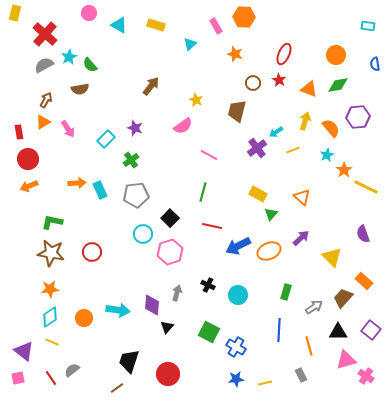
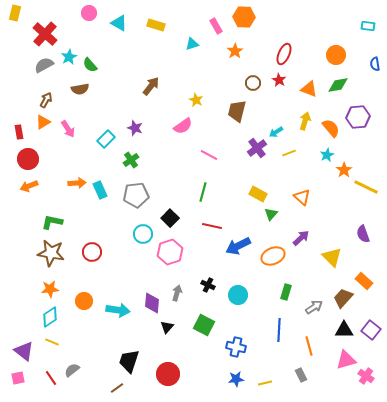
cyan triangle at (119, 25): moved 2 px up
cyan triangle at (190, 44): moved 2 px right; rotated 24 degrees clockwise
orange star at (235, 54): moved 3 px up; rotated 21 degrees clockwise
yellow line at (293, 150): moved 4 px left, 3 px down
orange ellipse at (269, 251): moved 4 px right, 5 px down
purple diamond at (152, 305): moved 2 px up
orange circle at (84, 318): moved 17 px up
green square at (209, 332): moved 5 px left, 7 px up
black triangle at (338, 332): moved 6 px right, 2 px up
blue cross at (236, 347): rotated 18 degrees counterclockwise
